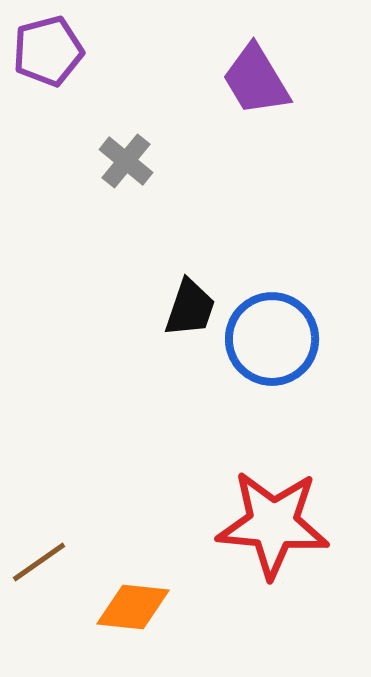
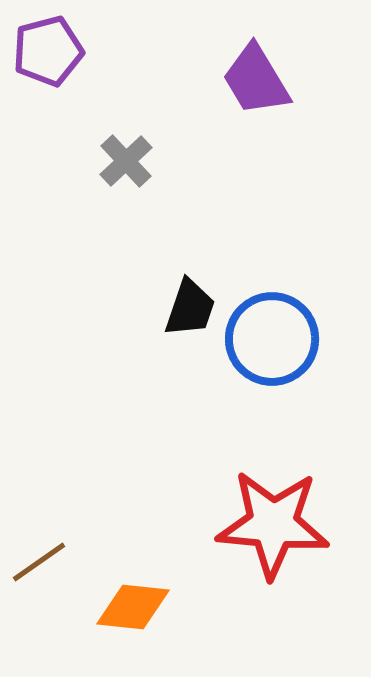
gray cross: rotated 8 degrees clockwise
